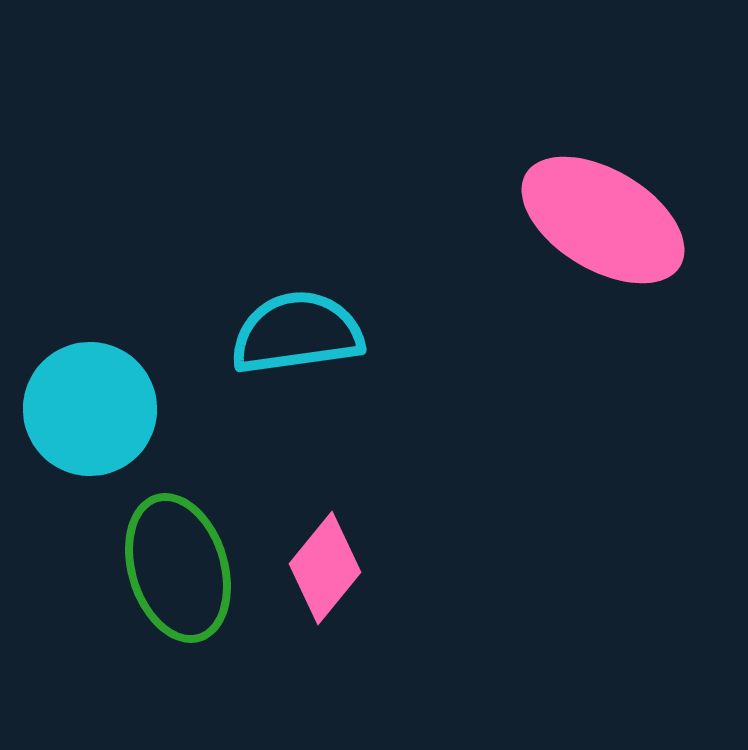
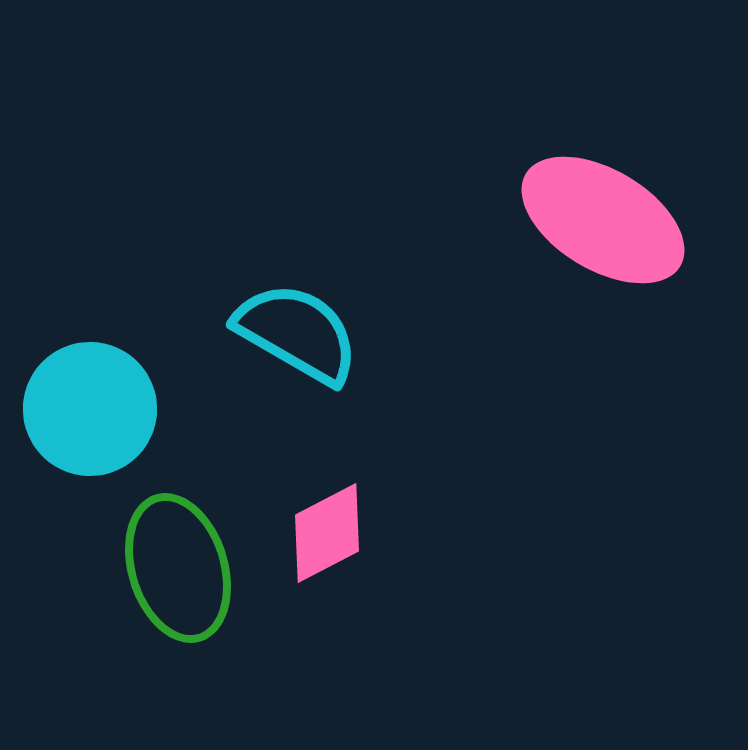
cyan semicircle: rotated 38 degrees clockwise
pink diamond: moved 2 px right, 35 px up; rotated 23 degrees clockwise
